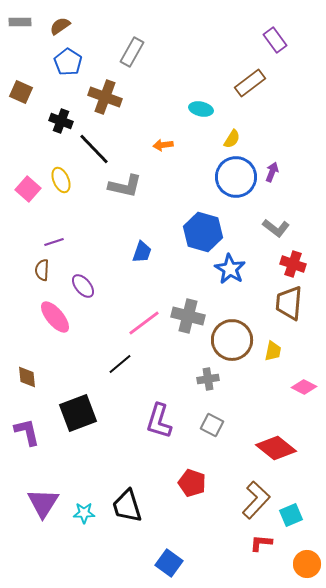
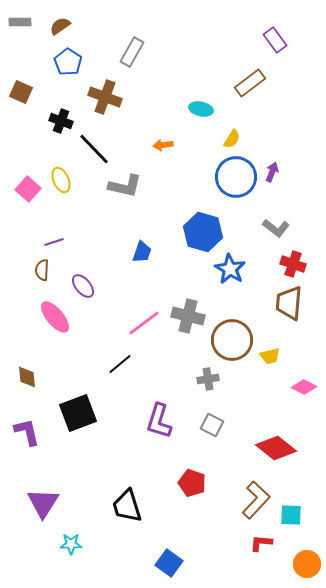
yellow trapezoid at (273, 351): moved 3 px left, 5 px down; rotated 65 degrees clockwise
cyan star at (84, 513): moved 13 px left, 31 px down
cyan square at (291, 515): rotated 25 degrees clockwise
